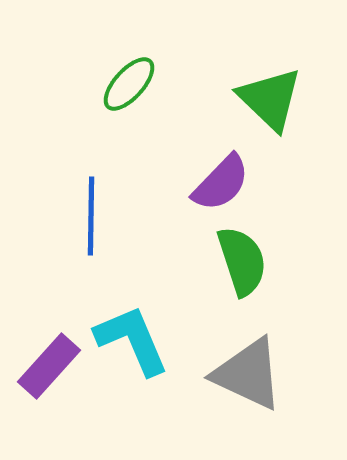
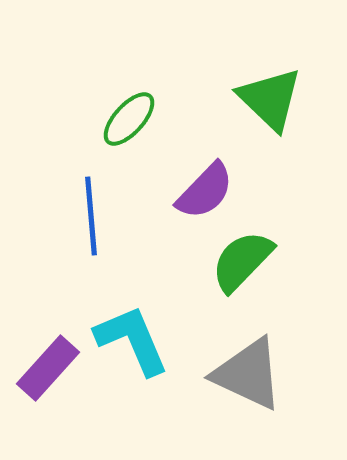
green ellipse: moved 35 px down
purple semicircle: moved 16 px left, 8 px down
blue line: rotated 6 degrees counterclockwise
green semicircle: rotated 118 degrees counterclockwise
purple rectangle: moved 1 px left, 2 px down
